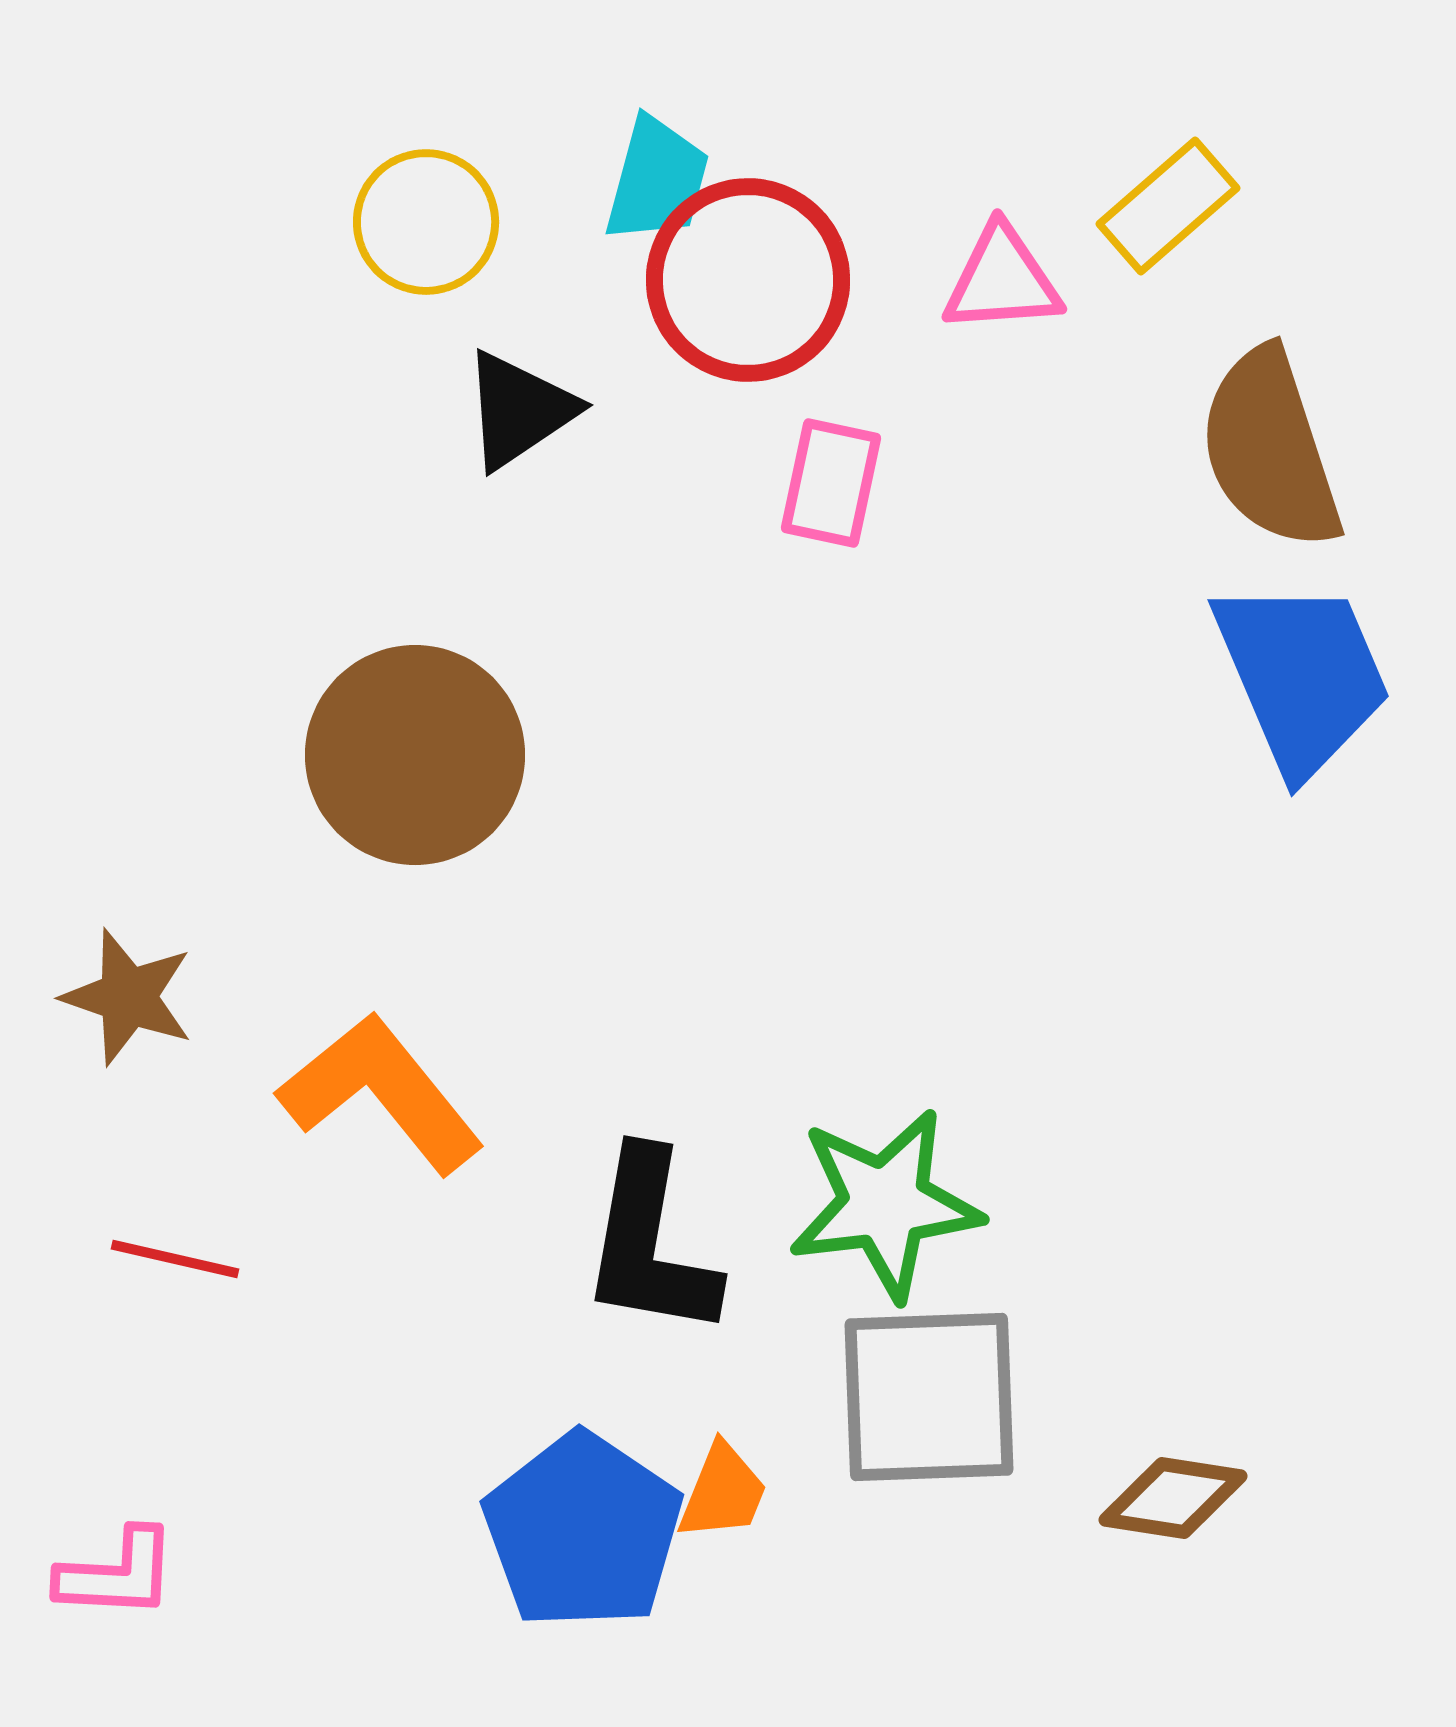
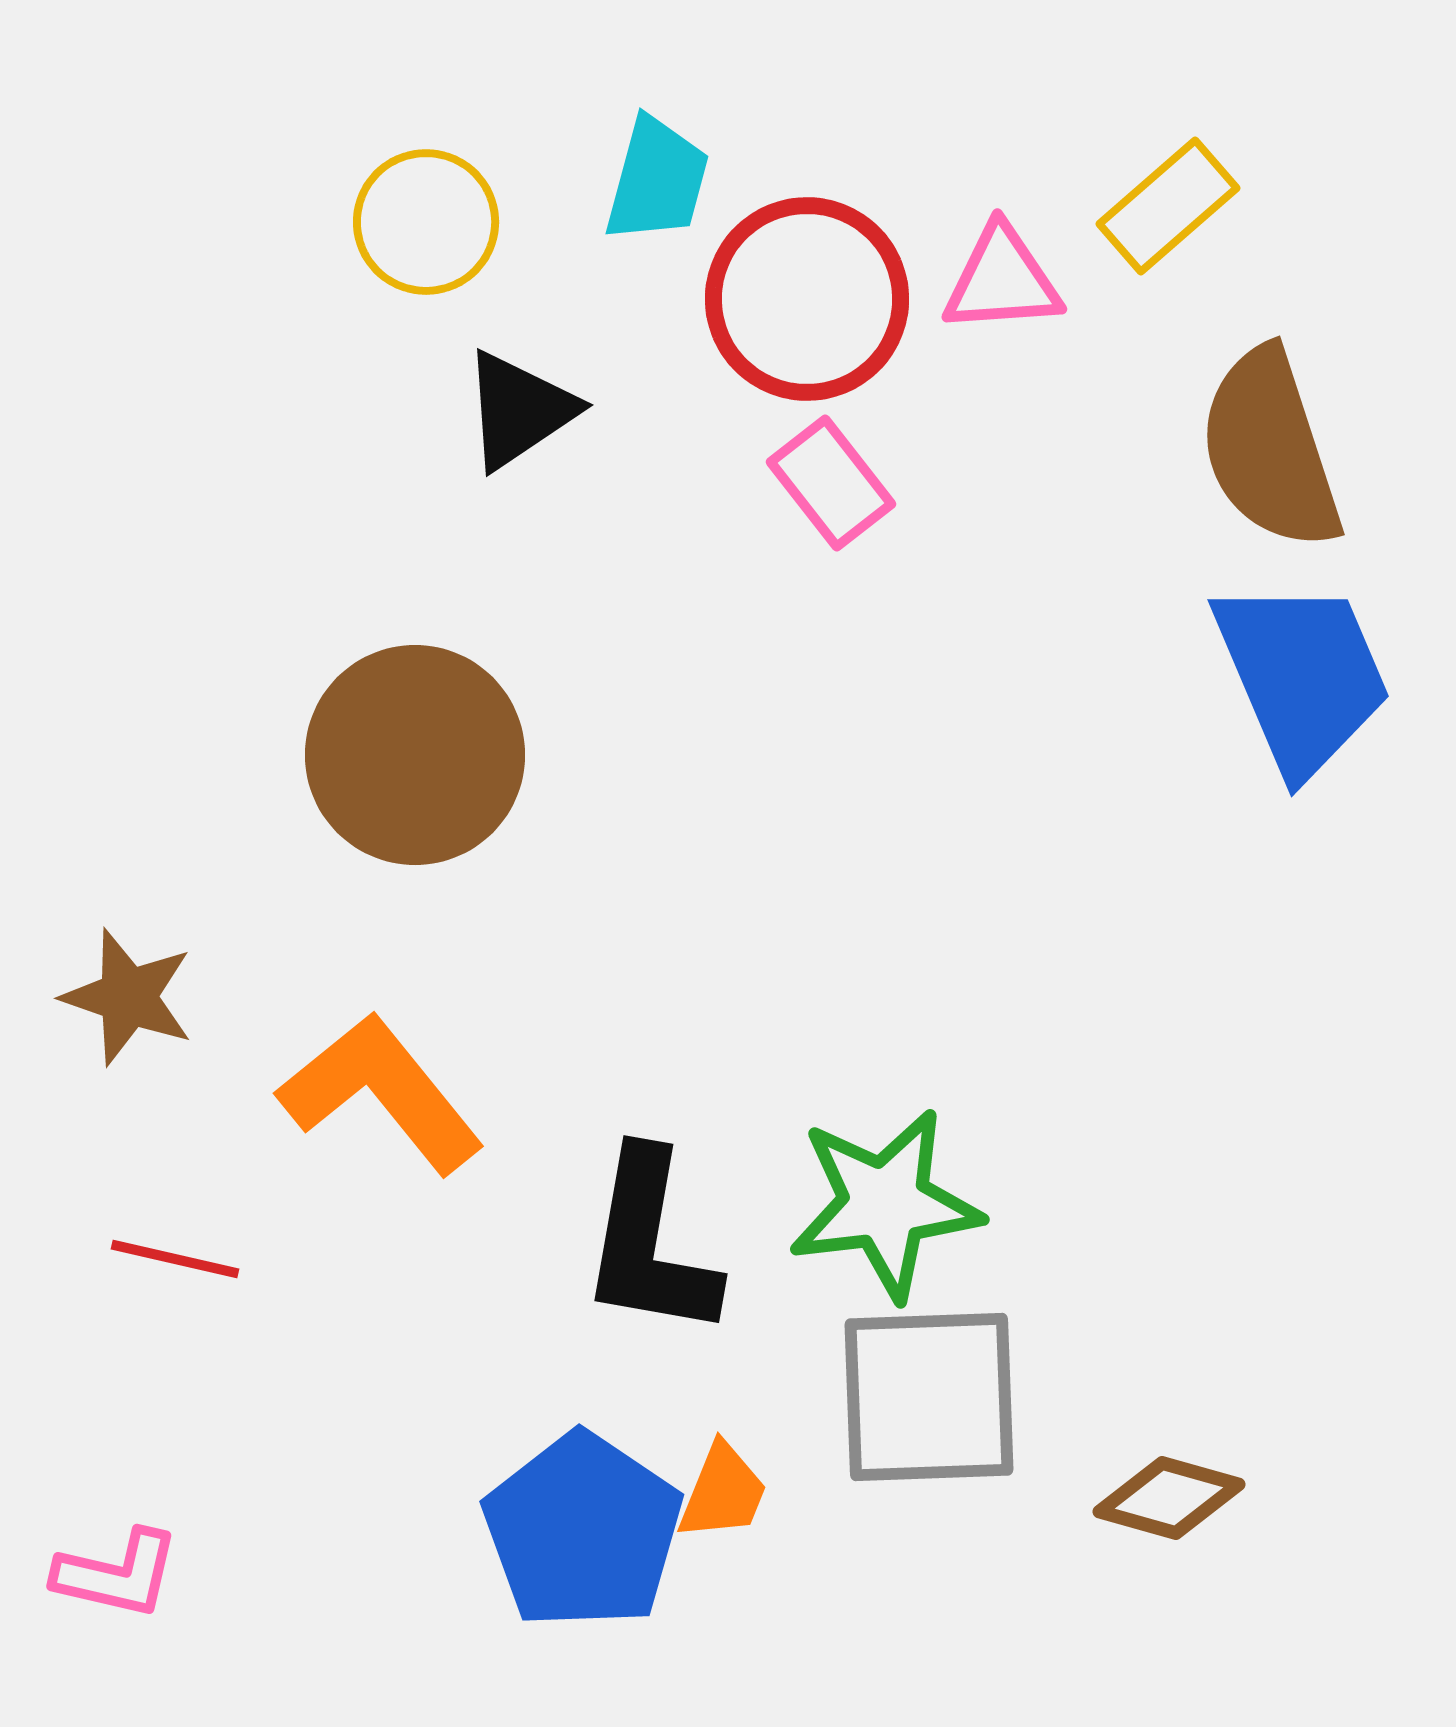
red circle: moved 59 px right, 19 px down
pink rectangle: rotated 50 degrees counterclockwise
brown diamond: moved 4 px left; rotated 7 degrees clockwise
pink L-shape: rotated 10 degrees clockwise
